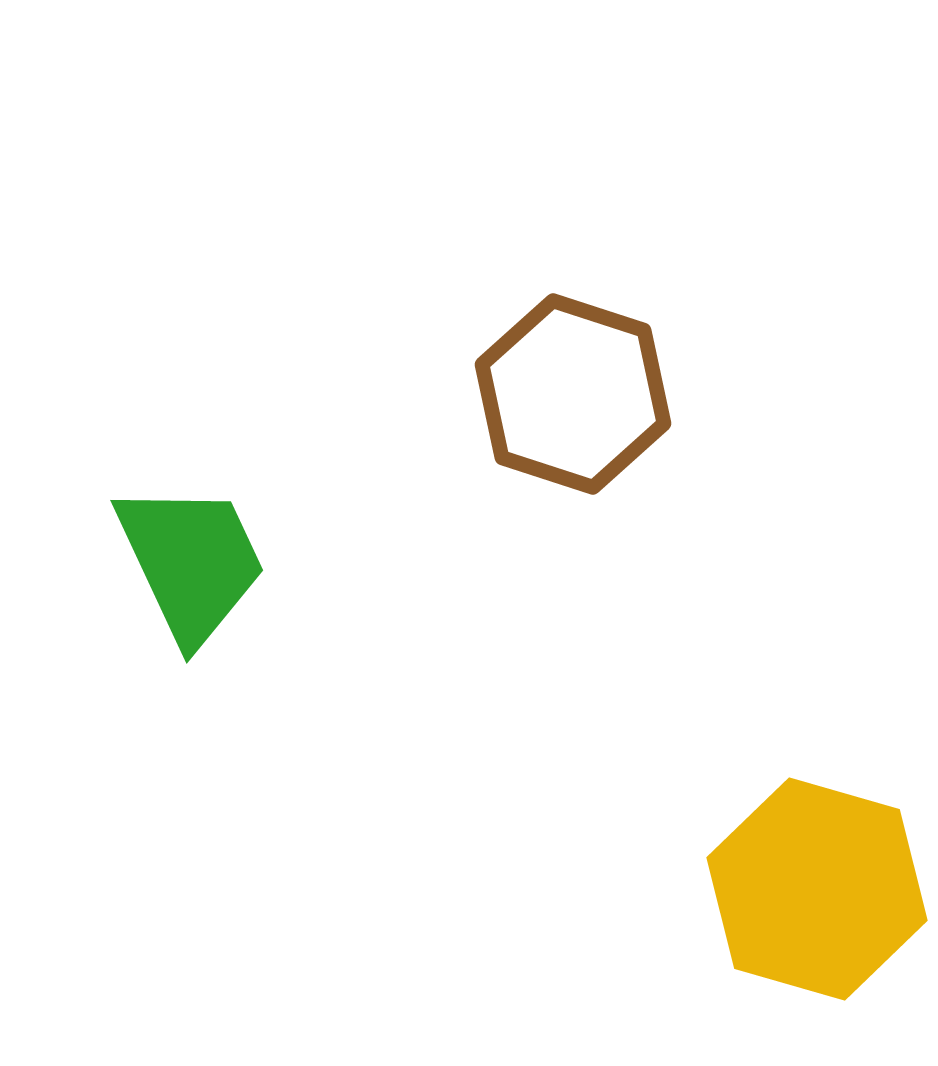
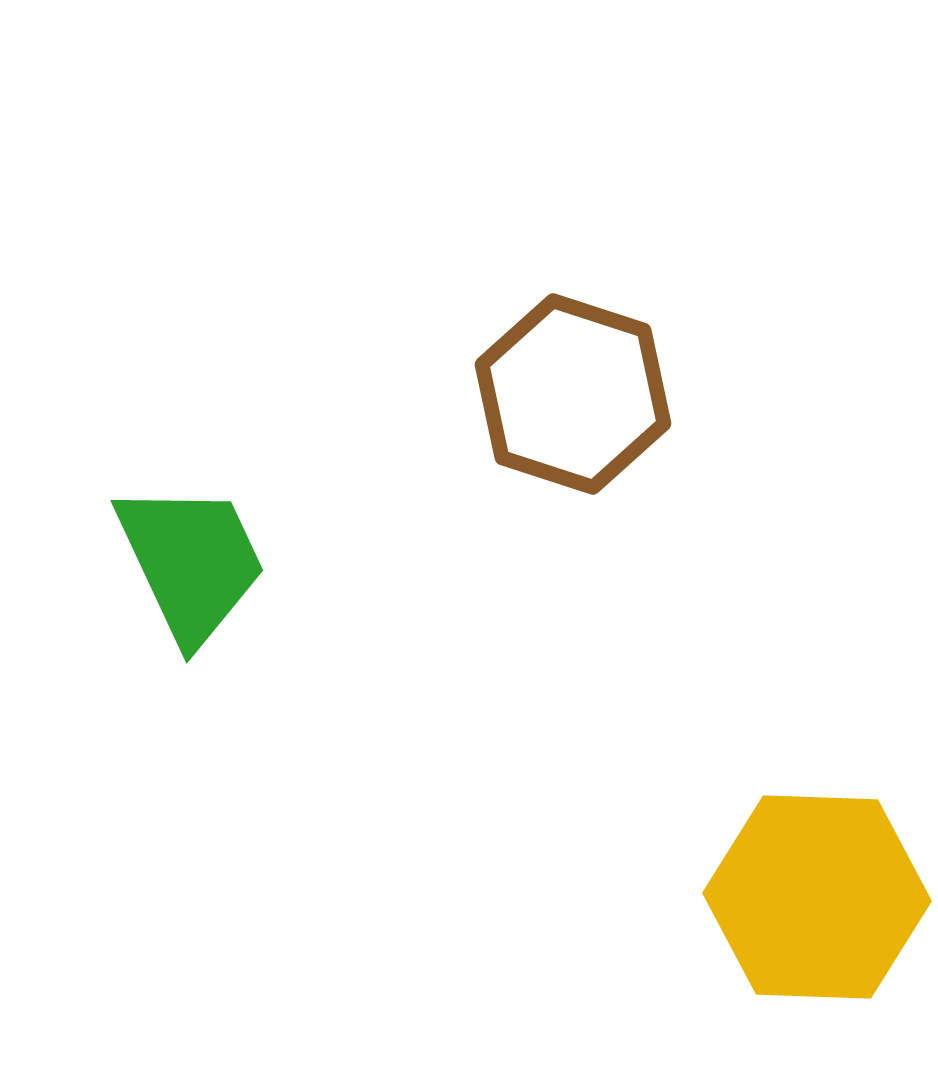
yellow hexagon: moved 8 px down; rotated 14 degrees counterclockwise
